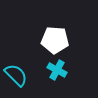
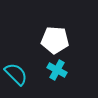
cyan semicircle: moved 1 px up
